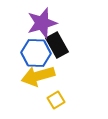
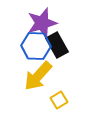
blue hexagon: moved 7 px up
yellow arrow: rotated 32 degrees counterclockwise
yellow square: moved 3 px right
